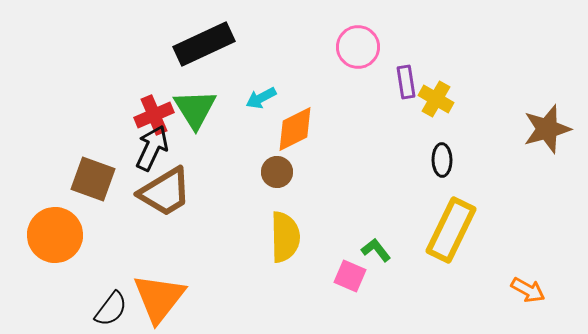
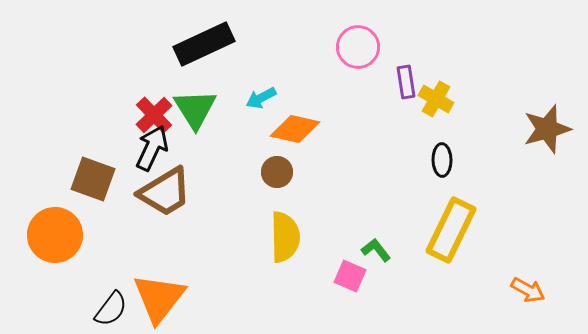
red cross: rotated 21 degrees counterclockwise
orange diamond: rotated 39 degrees clockwise
